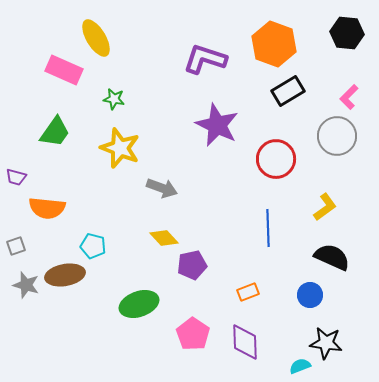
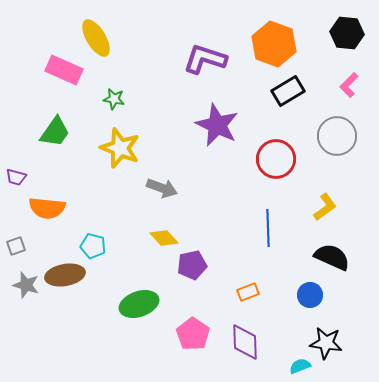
pink L-shape: moved 12 px up
